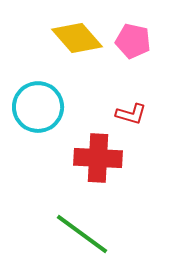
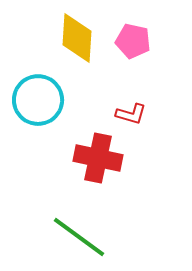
yellow diamond: rotated 45 degrees clockwise
cyan circle: moved 7 px up
red cross: rotated 9 degrees clockwise
green line: moved 3 px left, 3 px down
